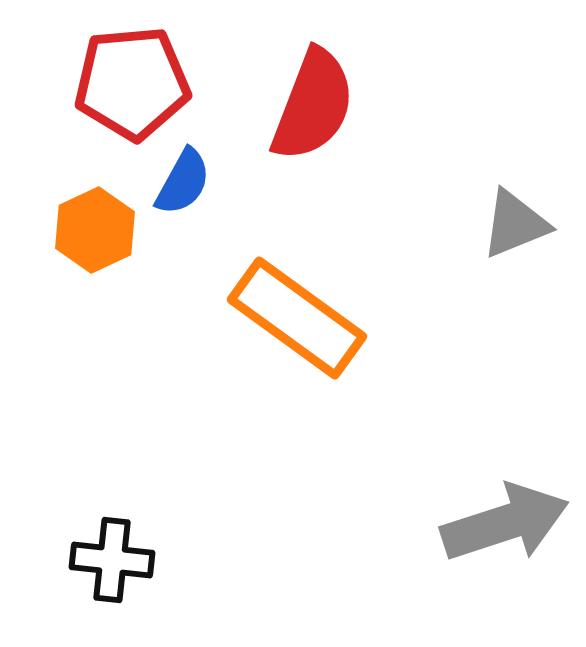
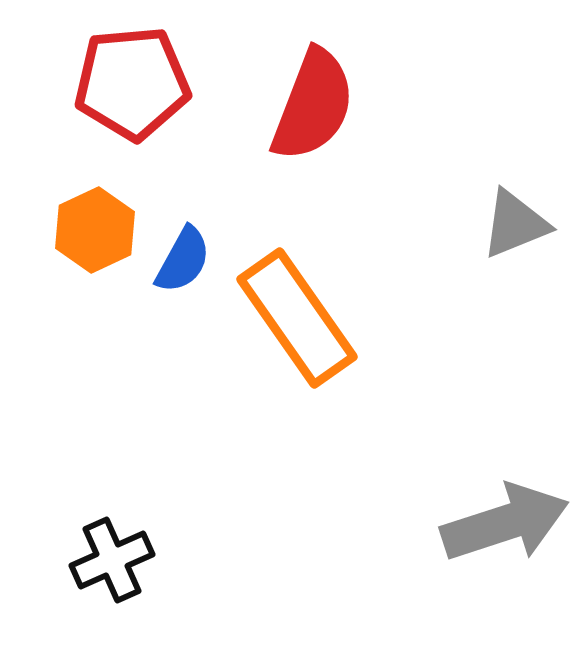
blue semicircle: moved 78 px down
orange rectangle: rotated 19 degrees clockwise
black cross: rotated 30 degrees counterclockwise
